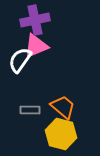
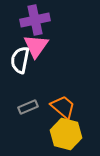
pink triangle: rotated 32 degrees counterclockwise
white semicircle: rotated 24 degrees counterclockwise
gray rectangle: moved 2 px left, 3 px up; rotated 24 degrees counterclockwise
yellow hexagon: moved 5 px right
